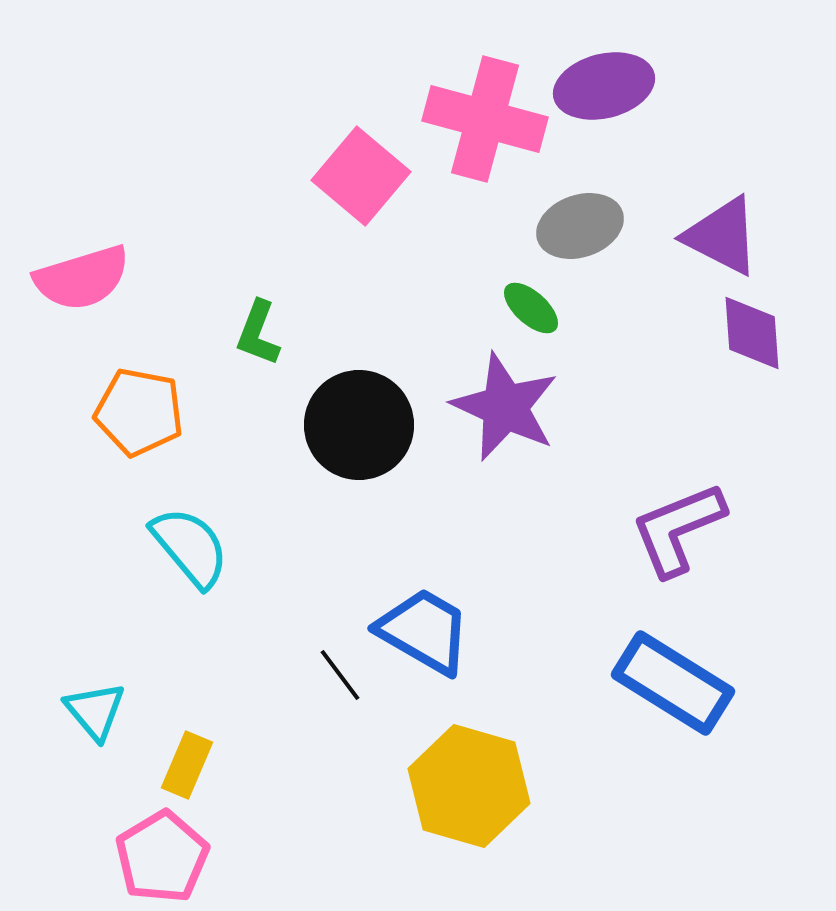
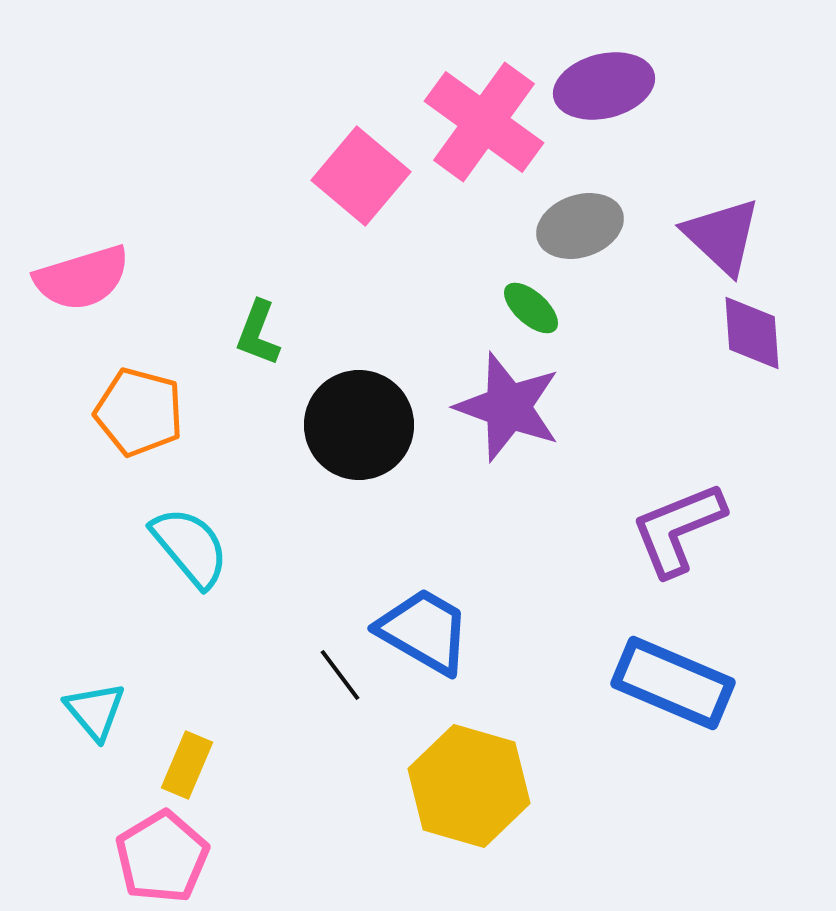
pink cross: moved 1 px left, 3 px down; rotated 21 degrees clockwise
purple triangle: rotated 16 degrees clockwise
purple star: moved 3 px right; rotated 5 degrees counterclockwise
orange pentagon: rotated 4 degrees clockwise
blue rectangle: rotated 9 degrees counterclockwise
